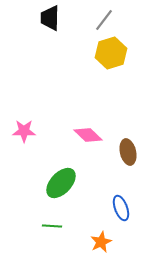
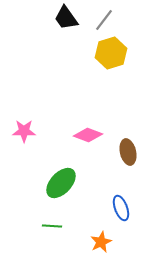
black trapezoid: moved 16 px right; rotated 36 degrees counterclockwise
pink diamond: rotated 24 degrees counterclockwise
